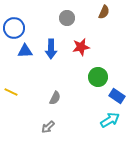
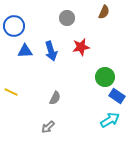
blue circle: moved 2 px up
blue arrow: moved 2 px down; rotated 18 degrees counterclockwise
green circle: moved 7 px right
